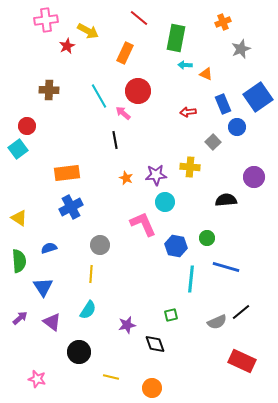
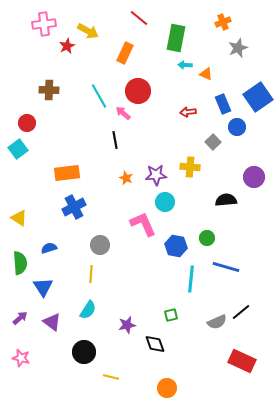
pink cross at (46, 20): moved 2 px left, 4 px down
gray star at (241, 49): moved 3 px left, 1 px up
red circle at (27, 126): moved 3 px up
blue cross at (71, 207): moved 3 px right
green semicircle at (19, 261): moved 1 px right, 2 px down
black circle at (79, 352): moved 5 px right
pink star at (37, 379): moved 16 px left, 21 px up
orange circle at (152, 388): moved 15 px right
